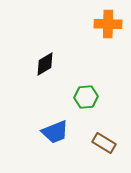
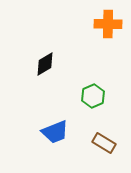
green hexagon: moved 7 px right, 1 px up; rotated 20 degrees counterclockwise
